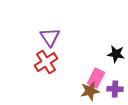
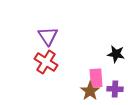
purple triangle: moved 2 px left, 1 px up
red cross: rotated 25 degrees counterclockwise
pink rectangle: rotated 30 degrees counterclockwise
brown star: rotated 24 degrees counterclockwise
